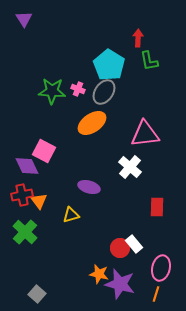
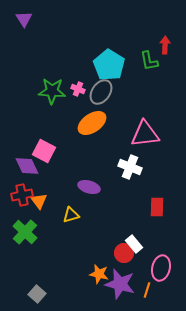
red arrow: moved 27 px right, 7 px down
gray ellipse: moved 3 px left
white cross: rotated 20 degrees counterclockwise
red circle: moved 4 px right, 5 px down
orange line: moved 9 px left, 4 px up
